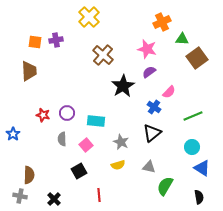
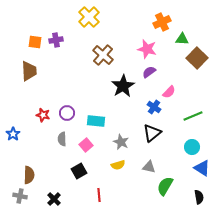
brown square: rotated 10 degrees counterclockwise
